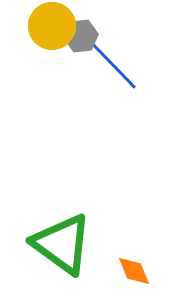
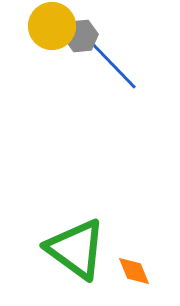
green triangle: moved 14 px right, 5 px down
